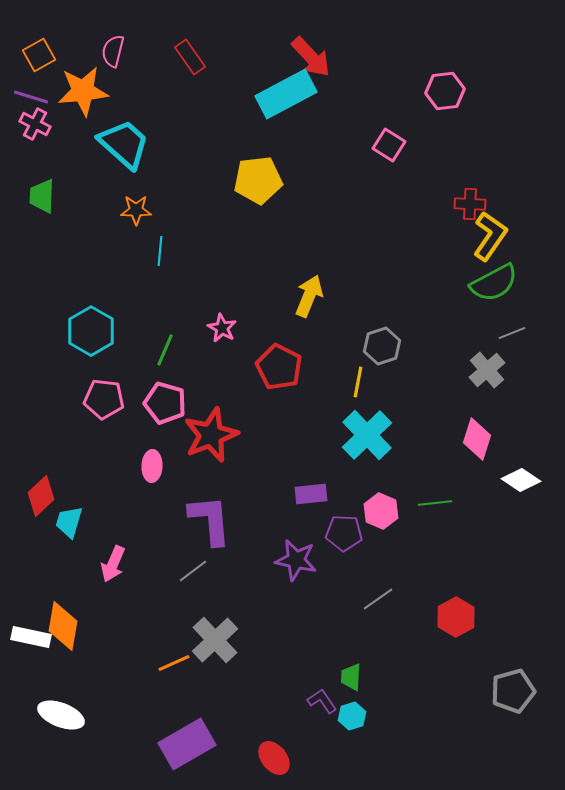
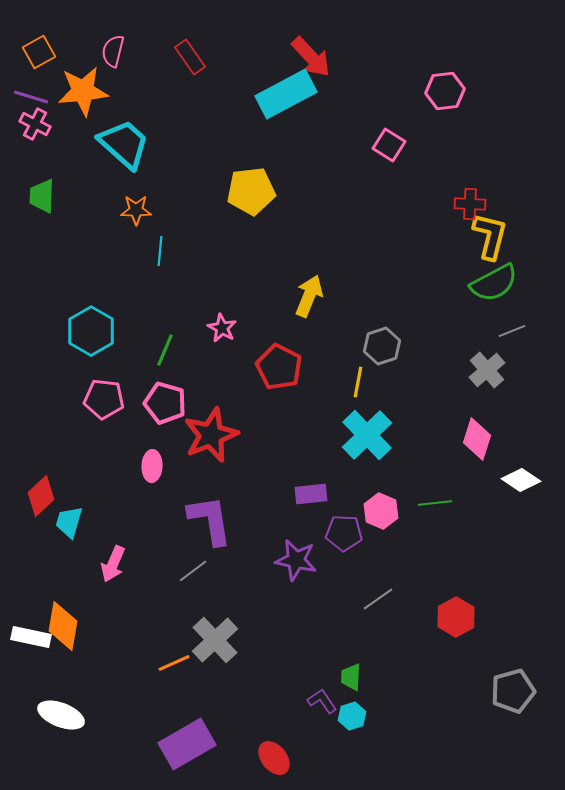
orange square at (39, 55): moved 3 px up
yellow pentagon at (258, 180): moved 7 px left, 11 px down
yellow L-shape at (490, 236): rotated 21 degrees counterclockwise
gray line at (512, 333): moved 2 px up
purple L-shape at (210, 520): rotated 4 degrees counterclockwise
